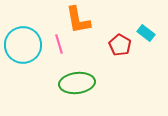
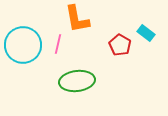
orange L-shape: moved 1 px left, 1 px up
pink line: moved 1 px left; rotated 30 degrees clockwise
green ellipse: moved 2 px up
